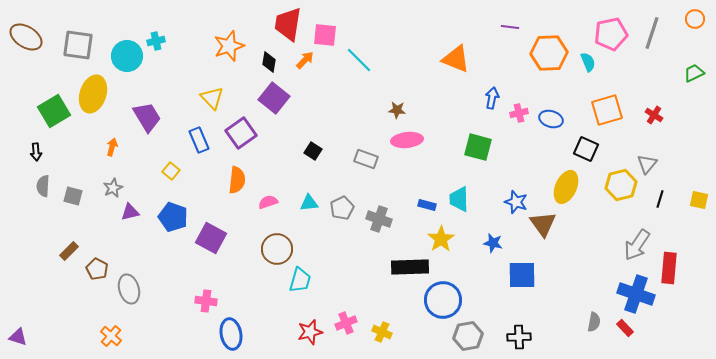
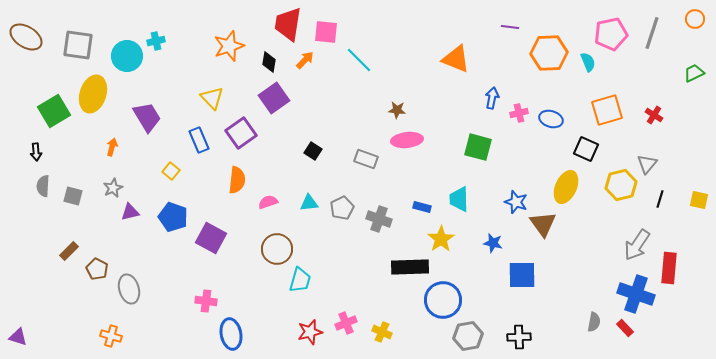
pink square at (325, 35): moved 1 px right, 3 px up
purple square at (274, 98): rotated 16 degrees clockwise
blue rectangle at (427, 205): moved 5 px left, 2 px down
orange cross at (111, 336): rotated 25 degrees counterclockwise
